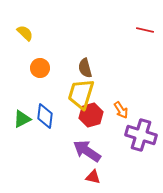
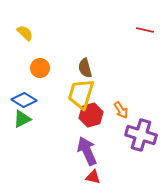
blue diamond: moved 21 px left, 16 px up; rotated 65 degrees counterclockwise
purple arrow: rotated 32 degrees clockwise
